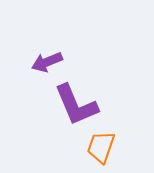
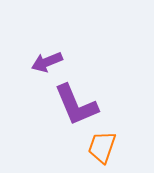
orange trapezoid: moved 1 px right
